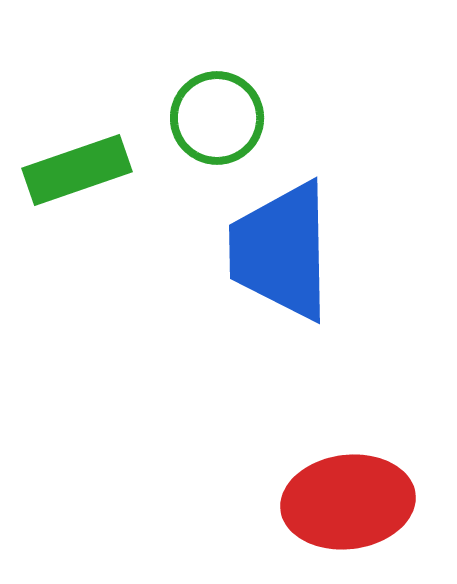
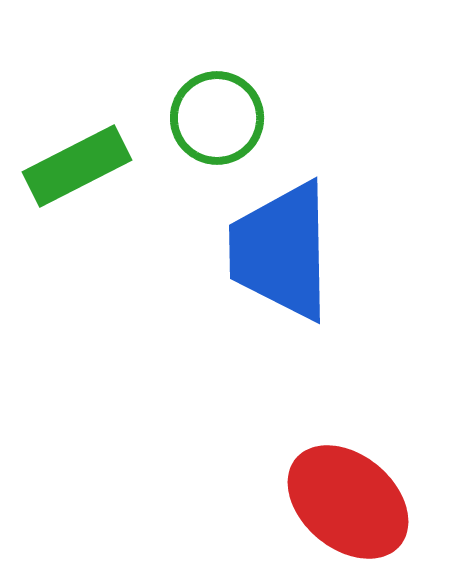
green rectangle: moved 4 px up; rotated 8 degrees counterclockwise
red ellipse: rotated 47 degrees clockwise
